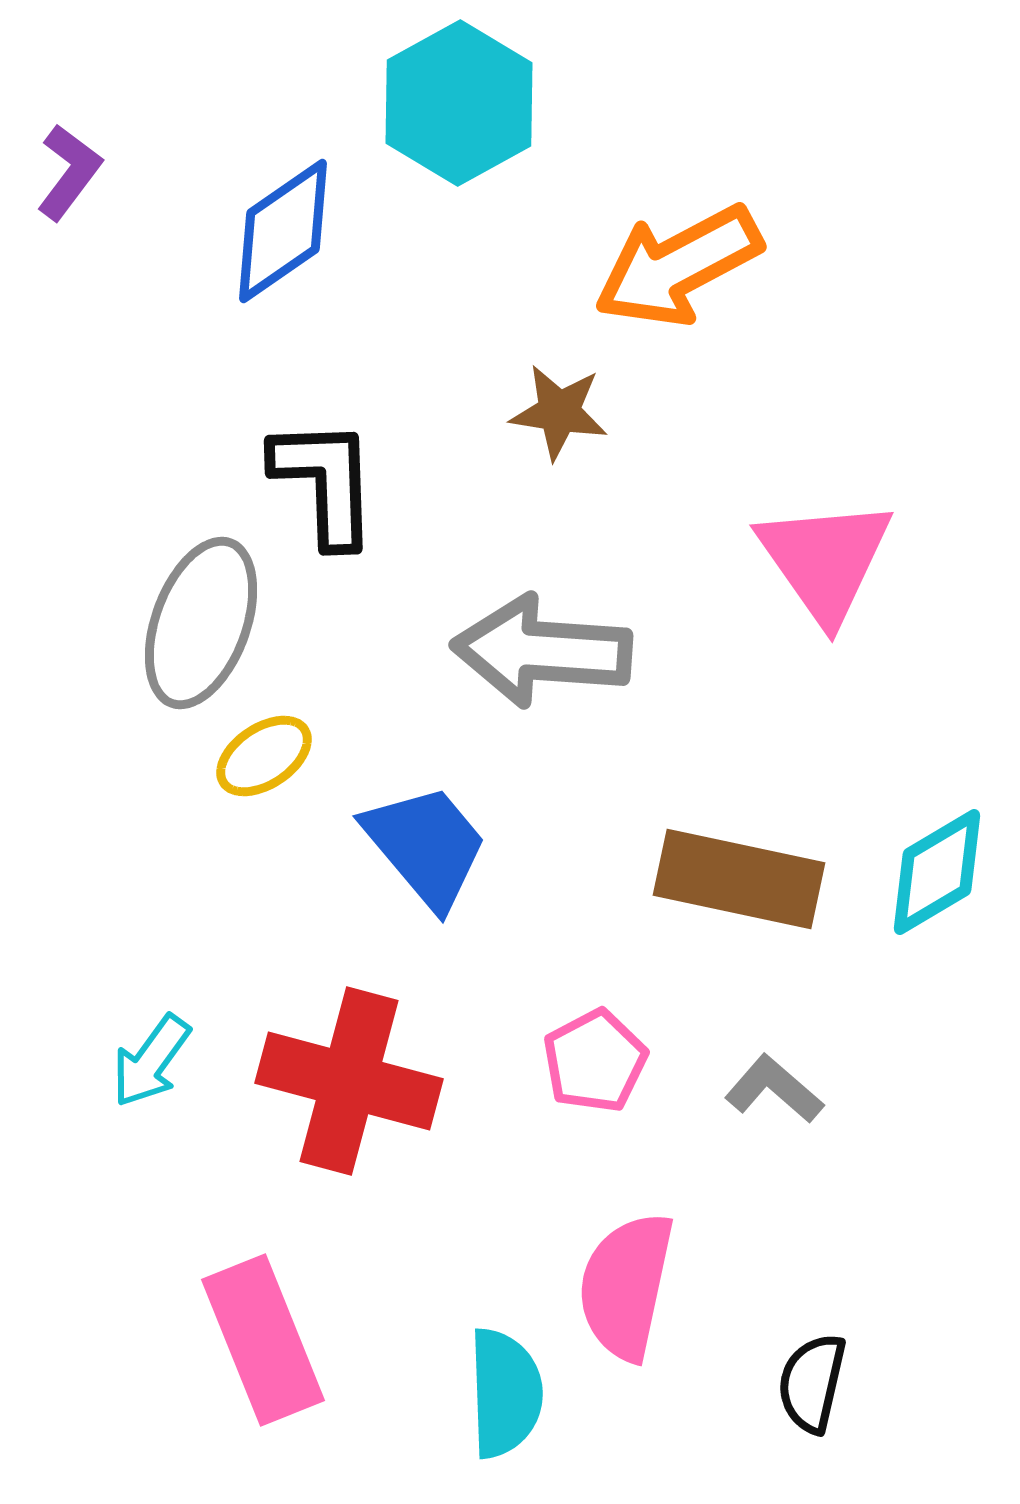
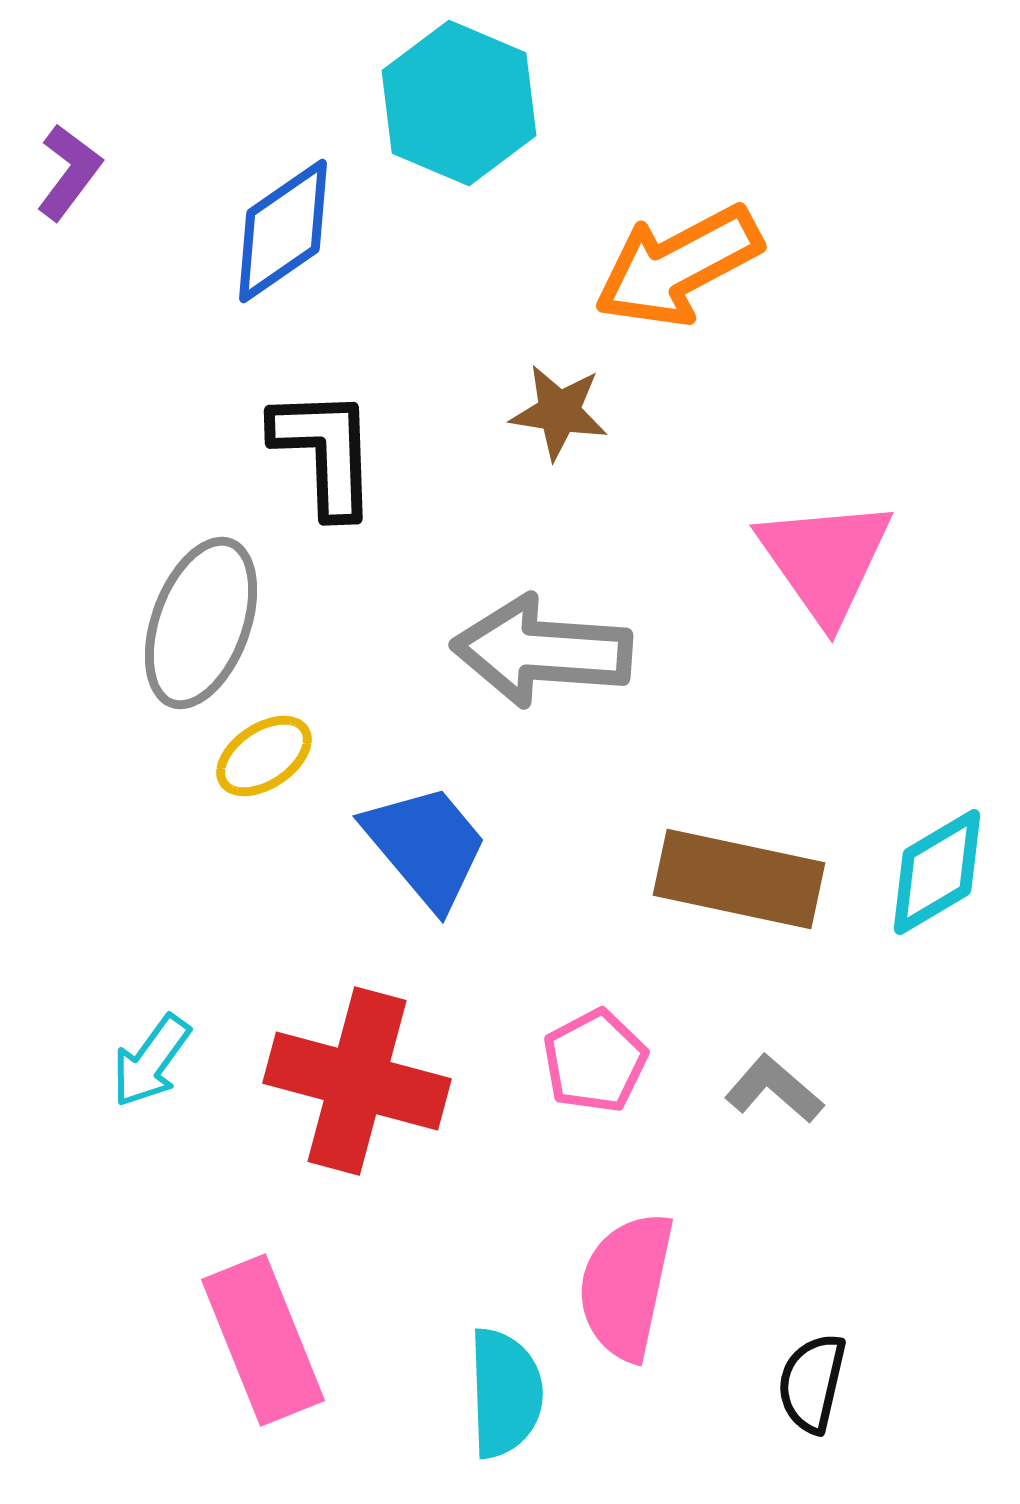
cyan hexagon: rotated 8 degrees counterclockwise
black L-shape: moved 30 px up
red cross: moved 8 px right
